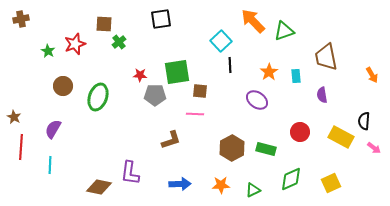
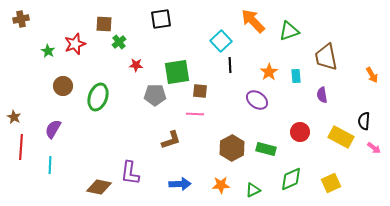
green triangle at (284, 31): moved 5 px right
red star at (140, 75): moved 4 px left, 10 px up
